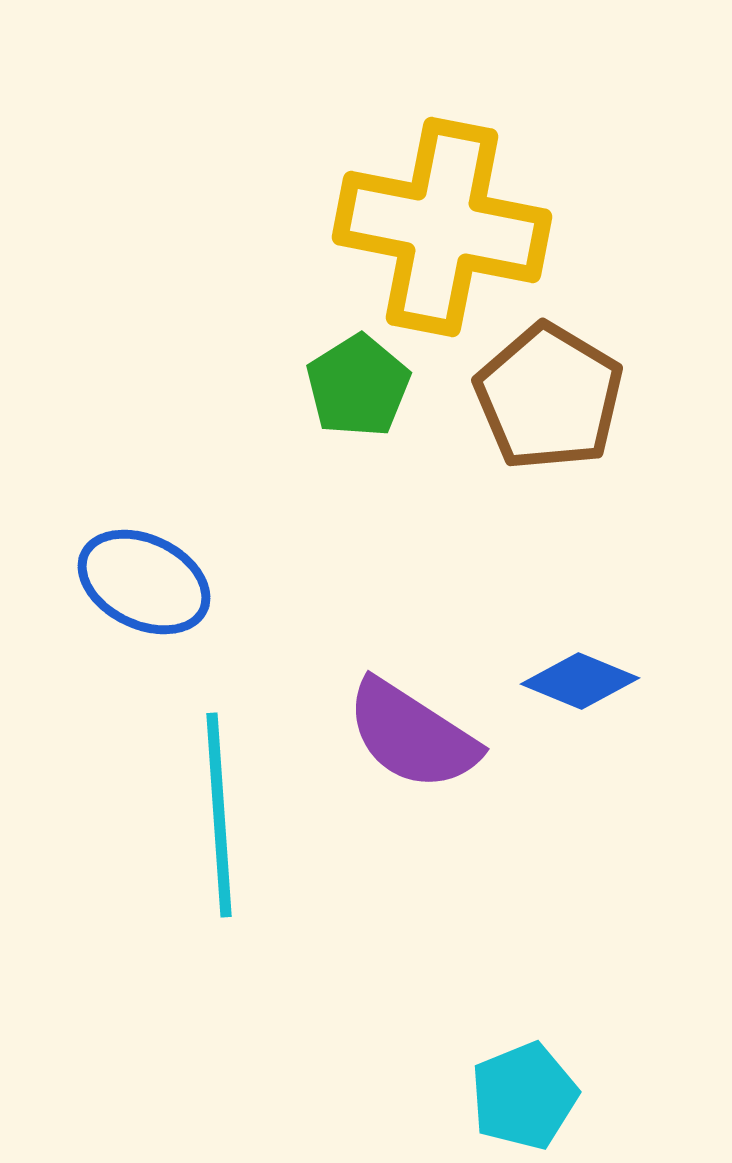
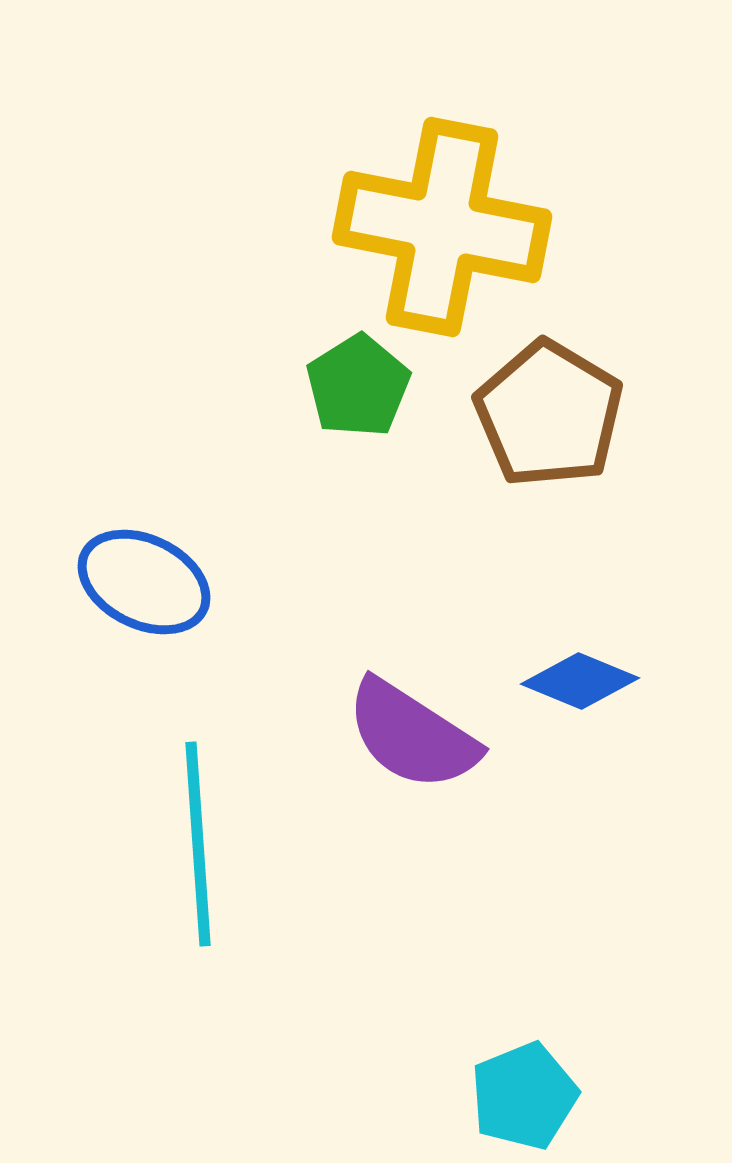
brown pentagon: moved 17 px down
cyan line: moved 21 px left, 29 px down
